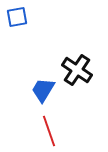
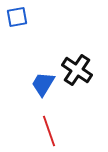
blue trapezoid: moved 6 px up
